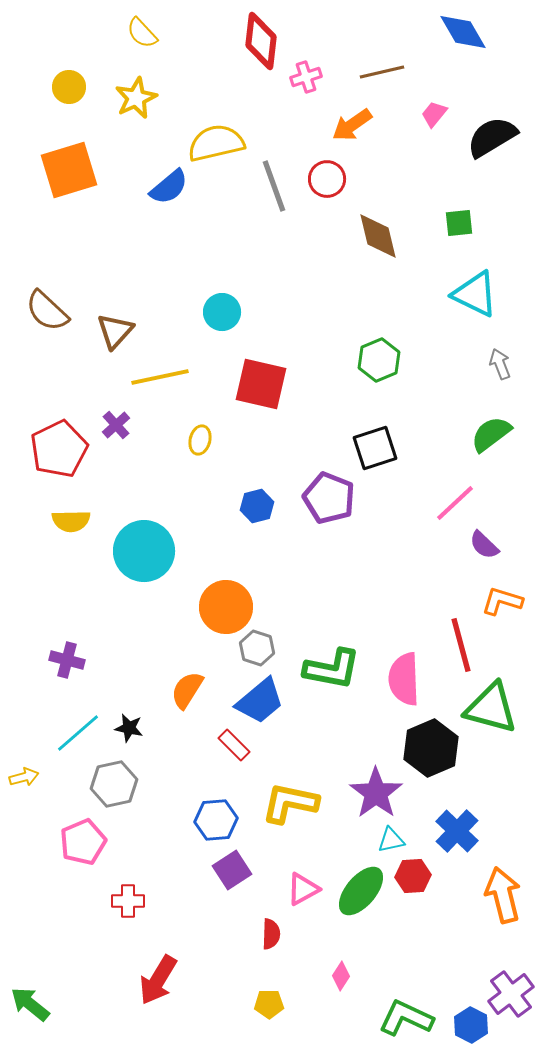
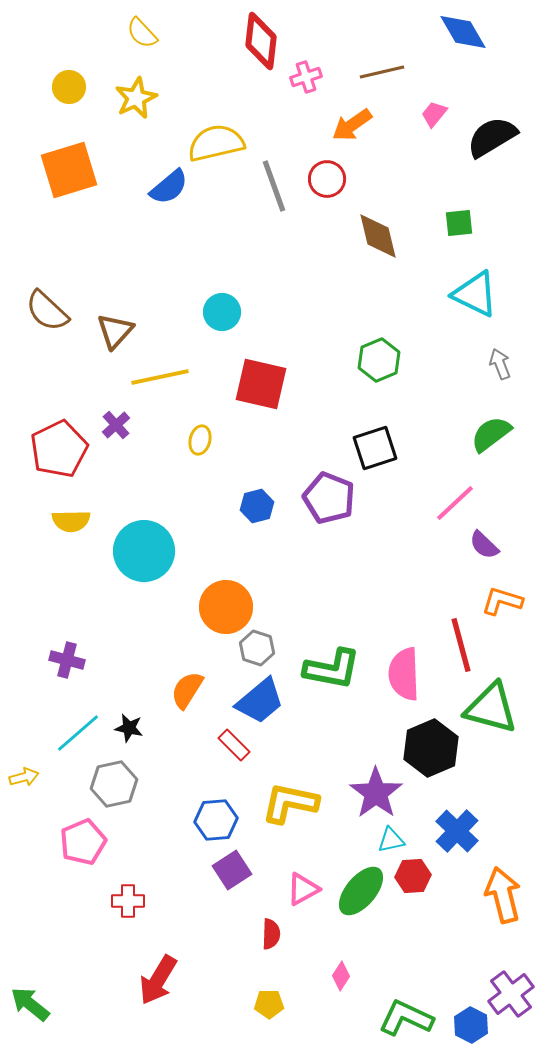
pink semicircle at (404, 679): moved 5 px up
